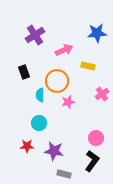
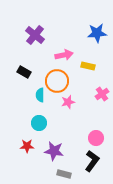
purple cross: rotated 18 degrees counterclockwise
pink arrow: moved 5 px down; rotated 12 degrees clockwise
black rectangle: rotated 40 degrees counterclockwise
